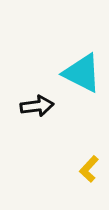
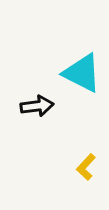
yellow L-shape: moved 3 px left, 2 px up
